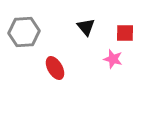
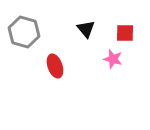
black triangle: moved 2 px down
gray hexagon: rotated 20 degrees clockwise
red ellipse: moved 2 px up; rotated 10 degrees clockwise
